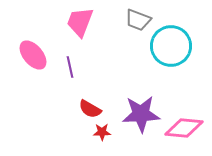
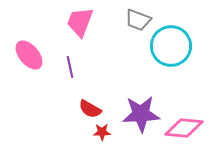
pink ellipse: moved 4 px left
